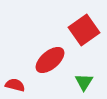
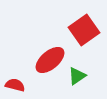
green triangle: moved 7 px left, 6 px up; rotated 24 degrees clockwise
